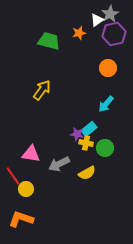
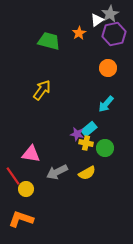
orange star: rotated 16 degrees counterclockwise
gray arrow: moved 2 px left, 8 px down
